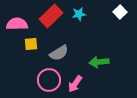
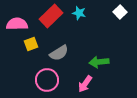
cyan star: moved 1 px up; rotated 24 degrees clockwise
yellow square: rotated 16 degrees counterclockwise
pink circle: moved 2 px left
pink arrow: moved 10 px right
